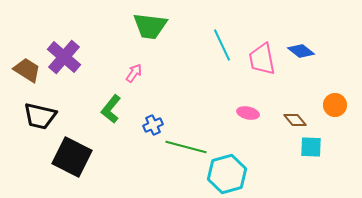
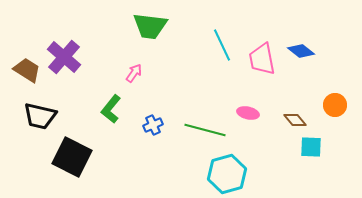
green line: moved 19 px right, 17 px up
